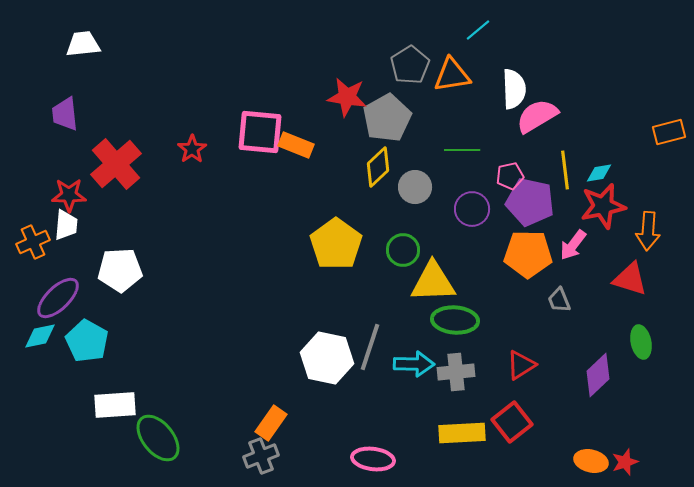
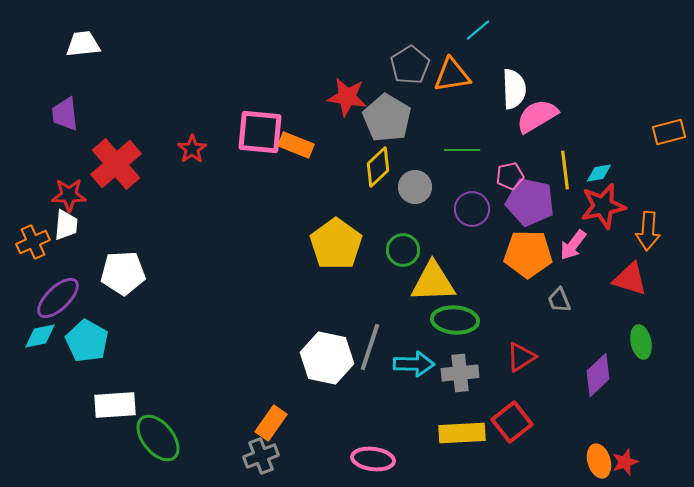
gray pentagon at (387, 118): rotated 12 degrees counterclockwise
white pentagon at (120, 270): moved 3 px right, 3 px down
red triangle at (521, 365): moved 8 px up
gray cross at (456, 372): moved 4 px right, 1 px down
orange ellipse at (591, 461): moved 8 px right; rotated 60 degrees clockwise
